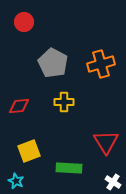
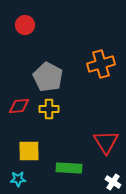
red circle: moved 1 px right, 3 px down
gray pentagon: moved 5 px left, 14 px down
yellow cross: moved 15 px left, 7 px down
yellow square: rotated 20 degrees clockwise
cyan star: moved 2 px right, 2 px up; rotated 28 degrees counterclockwise
